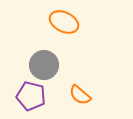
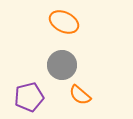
gray circle: moved 18 px right
purple pentagon: moved 2 px left, 1 px down; rotated 28 degrees counterclockwise
